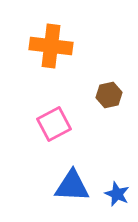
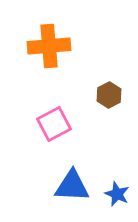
orange cross: moved 2 px left; rotated 12 degrees counterclockwise
brown hexagon: rotated 15 degrees counterclockwise
